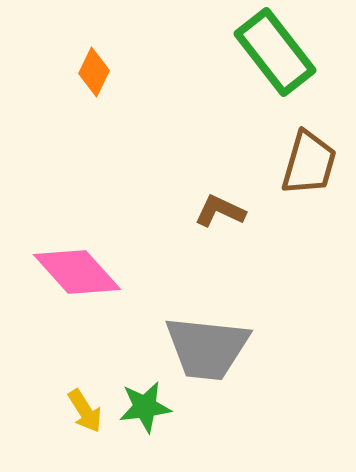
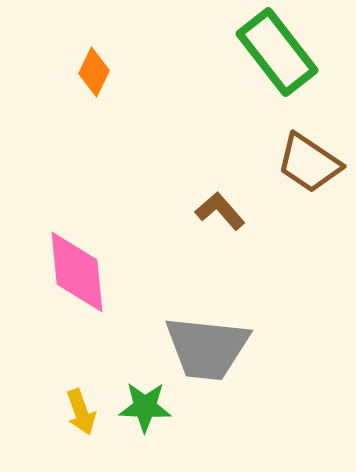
green rectangle: moved 2 px right
brown trapezoid: rotated 108 degrees clockwise
brown L-shape: rotated 24 degrees clockwise
pink diamond: rotated 36 degrees clockwise
green star: rotated 10 degrees clockwise
yellow arrow: moved 4 px left, 1 px down; rotated 12 degrees clockwise
